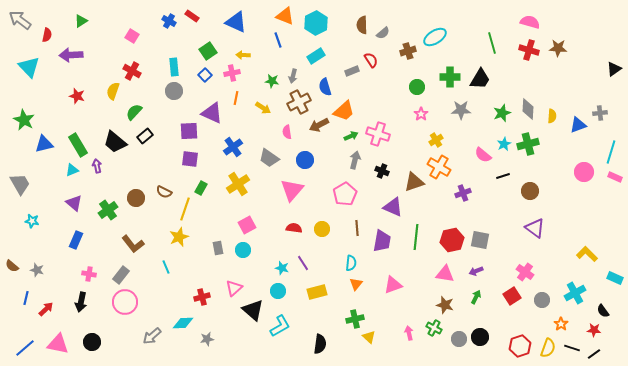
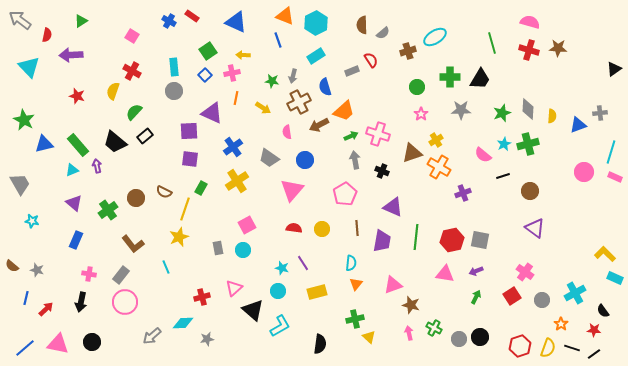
green rectangle at (78, 145): rotated 10 degrees counterclockwise
gray arrow at (355, 160): rotated 24 degrees counterclockwise
brown triangle at (414, 182): moved 2 px left, 29 px up
yellow cross at (238, 184): moved 1 px left, 3 px up
yellow L-shape at (587, 254): moved 18 px right
brown star at (445, 305): moved 34 px left
